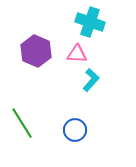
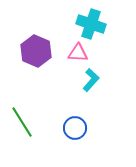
cyan cross: moved 1 px right, 2 px down
pink triangle: moved 1 px right, 1 px up
green line: moved 1 px up
blue circle: moved 2 px up
